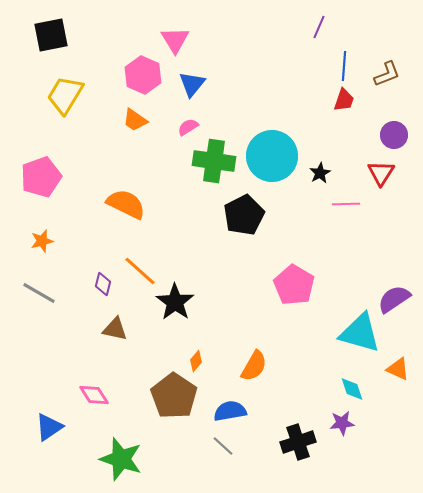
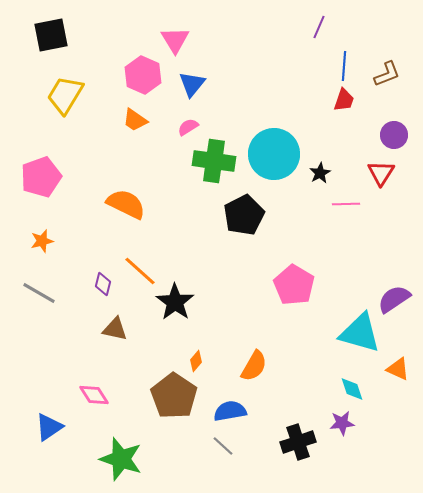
cyan circle at (272, 156): moved 2 px right, 2 px up
